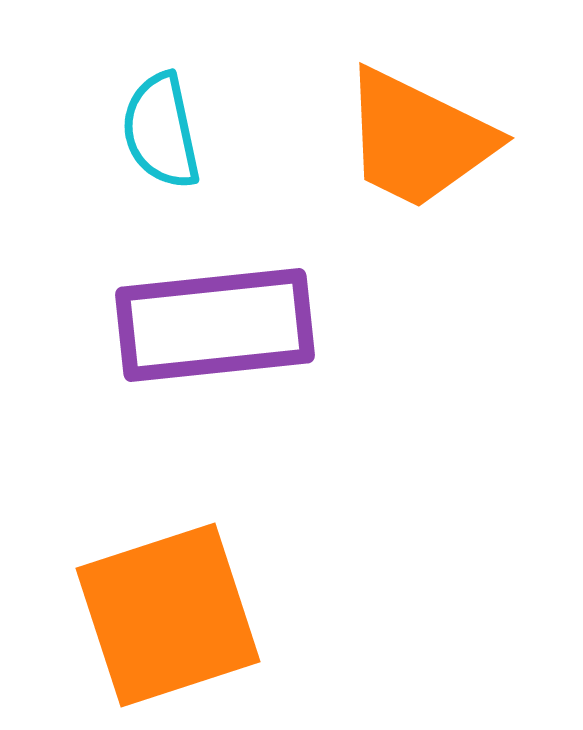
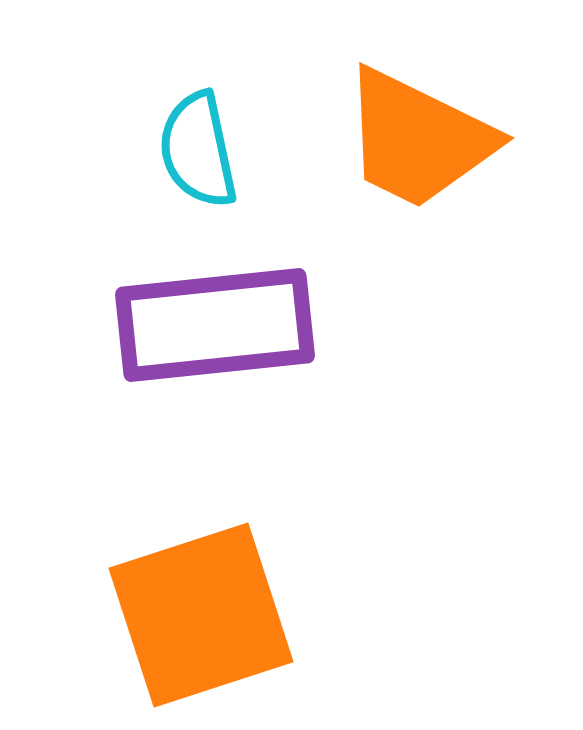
cyan semicircle: moved 37 px right, 19 px down
orange square: moved 33 px right
